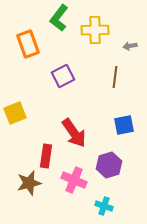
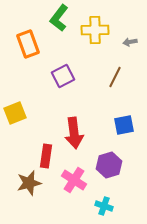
gray arrow: moved 4 px up
brown line: rotated 20 degrees clockwise
red arrow: rotated 28 degrees clockwise
pink cross: rotated 10 degrees clockwise
